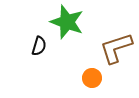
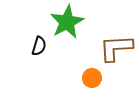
green star: rotated 24 degrees clockwise
brown L-shape: rotated 15 degrees clockwise
